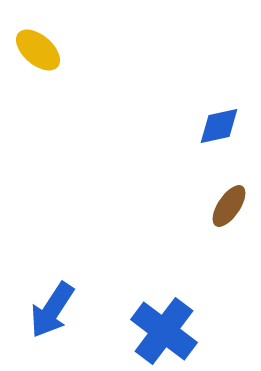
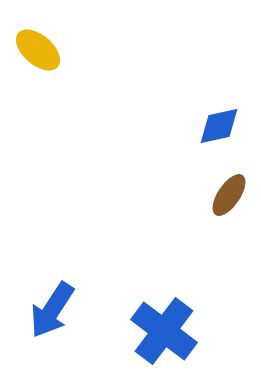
brown ellipse: moved 11 px up
